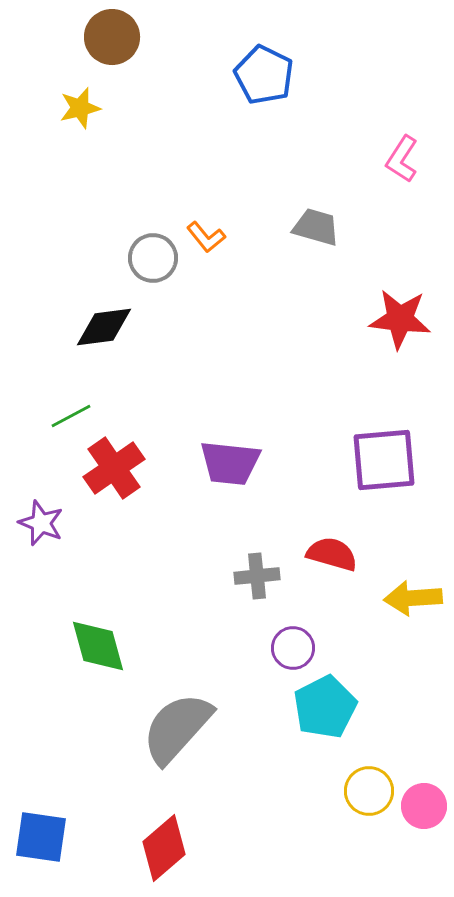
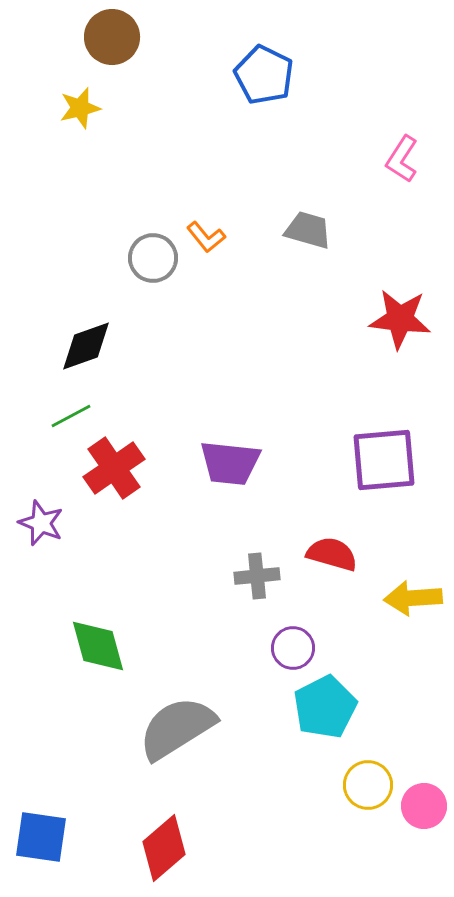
gray trapezoid: moved 8 px left, 3 px down
black diamond: moved 18 px left, 19 px down; rotated 12 degrees counterclockwise
gray semicircle: rotated 16 degrees clockwise
yellow circle: moved 1 px left, 6 px up
